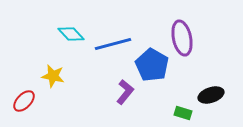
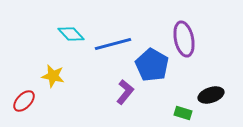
purple ellipse: moved 2 px right, 1 px down
